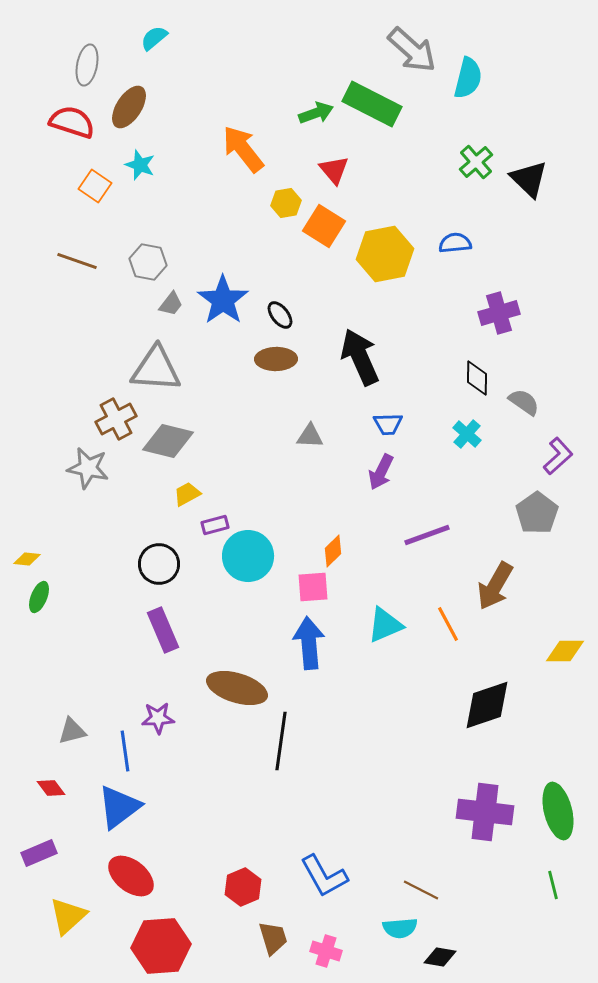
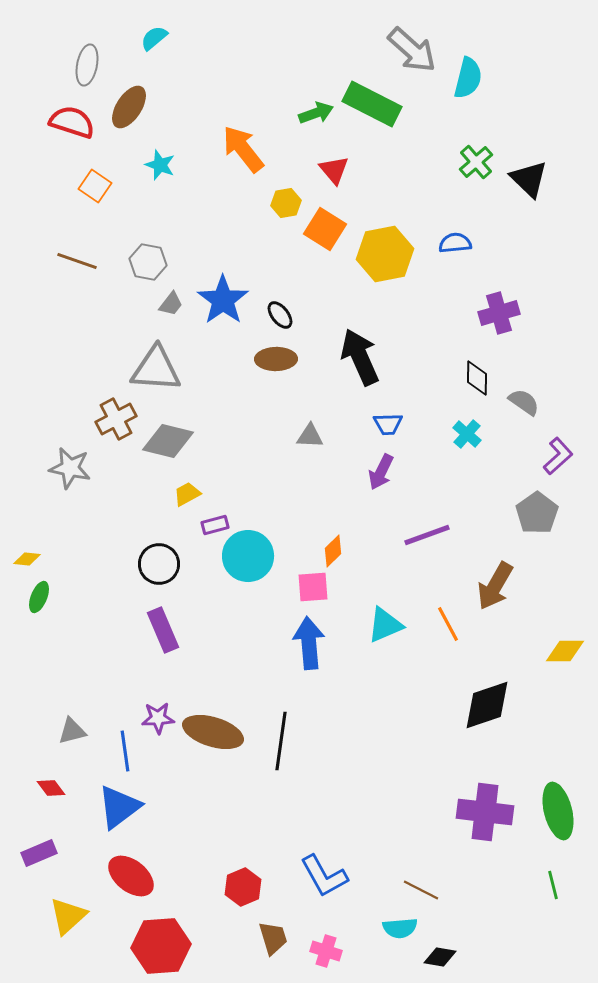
cyan star at (140, 165): moved 20 px right
orange square at (324, 226): moved 1 px right, 3 px down
gray star at (88, 468): moved 18 px left
brown ellipse at (237, 688): moved 24 px left, 44 px down
